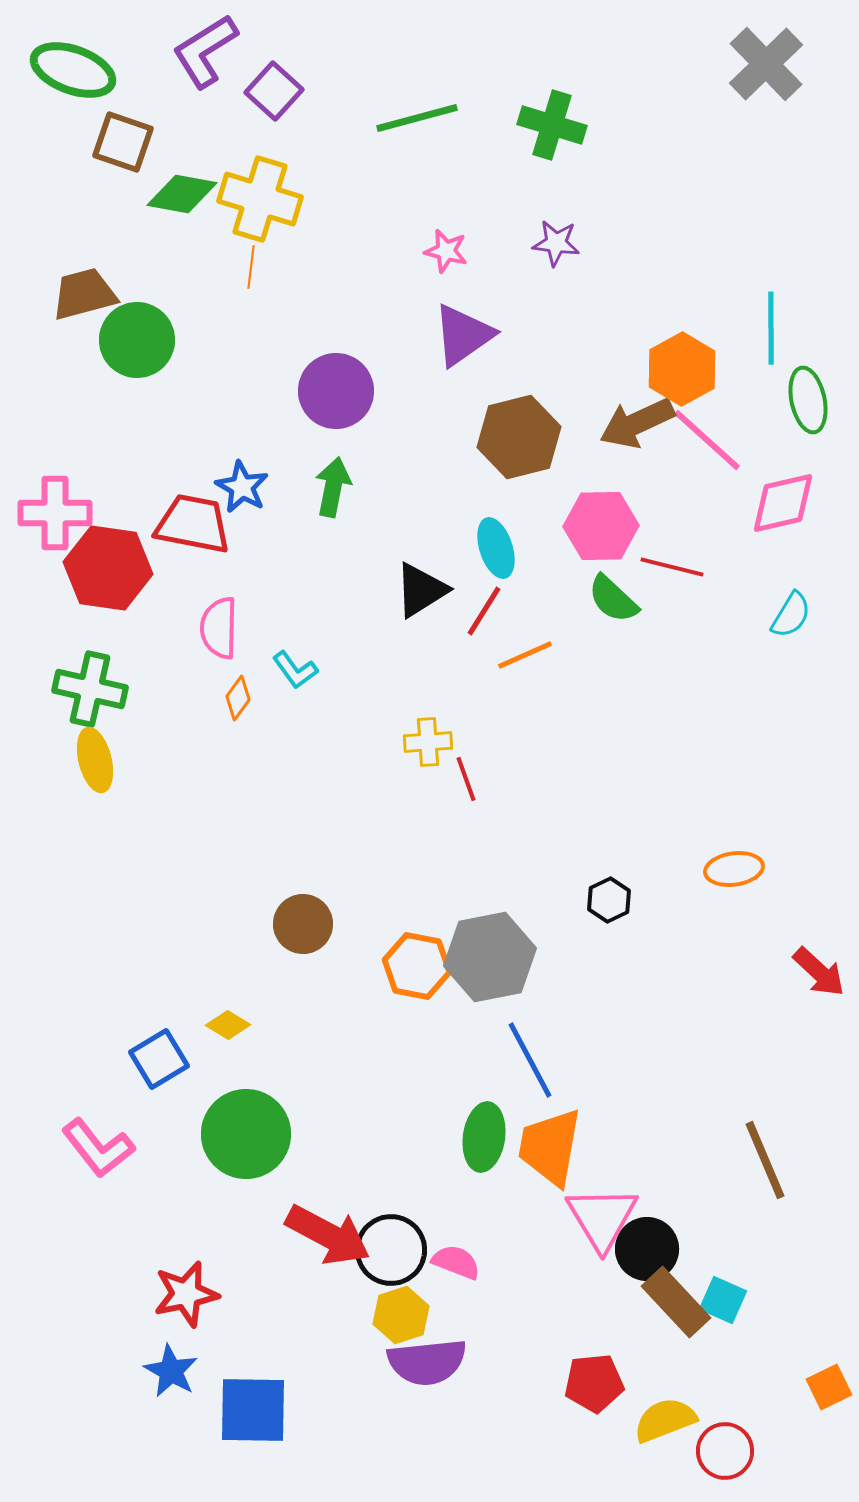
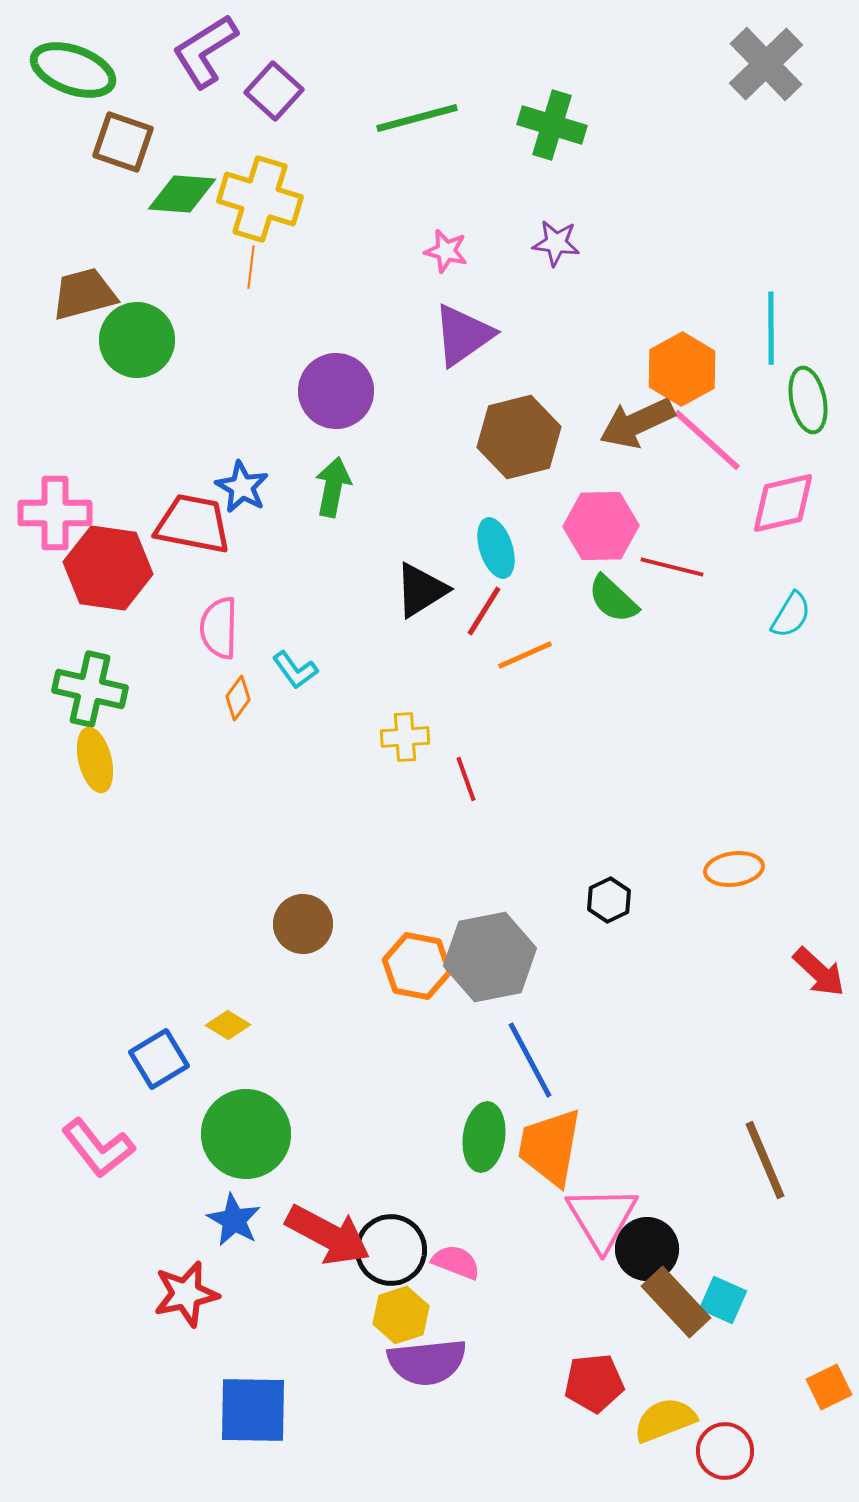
green diamond at (182, 194): rotated 6 degrees counterclockwise
yellow cross at (428, 742): moved 23 px left, 5 px up
blue star at (171, 1371): moved 63 px right, 151 px up
